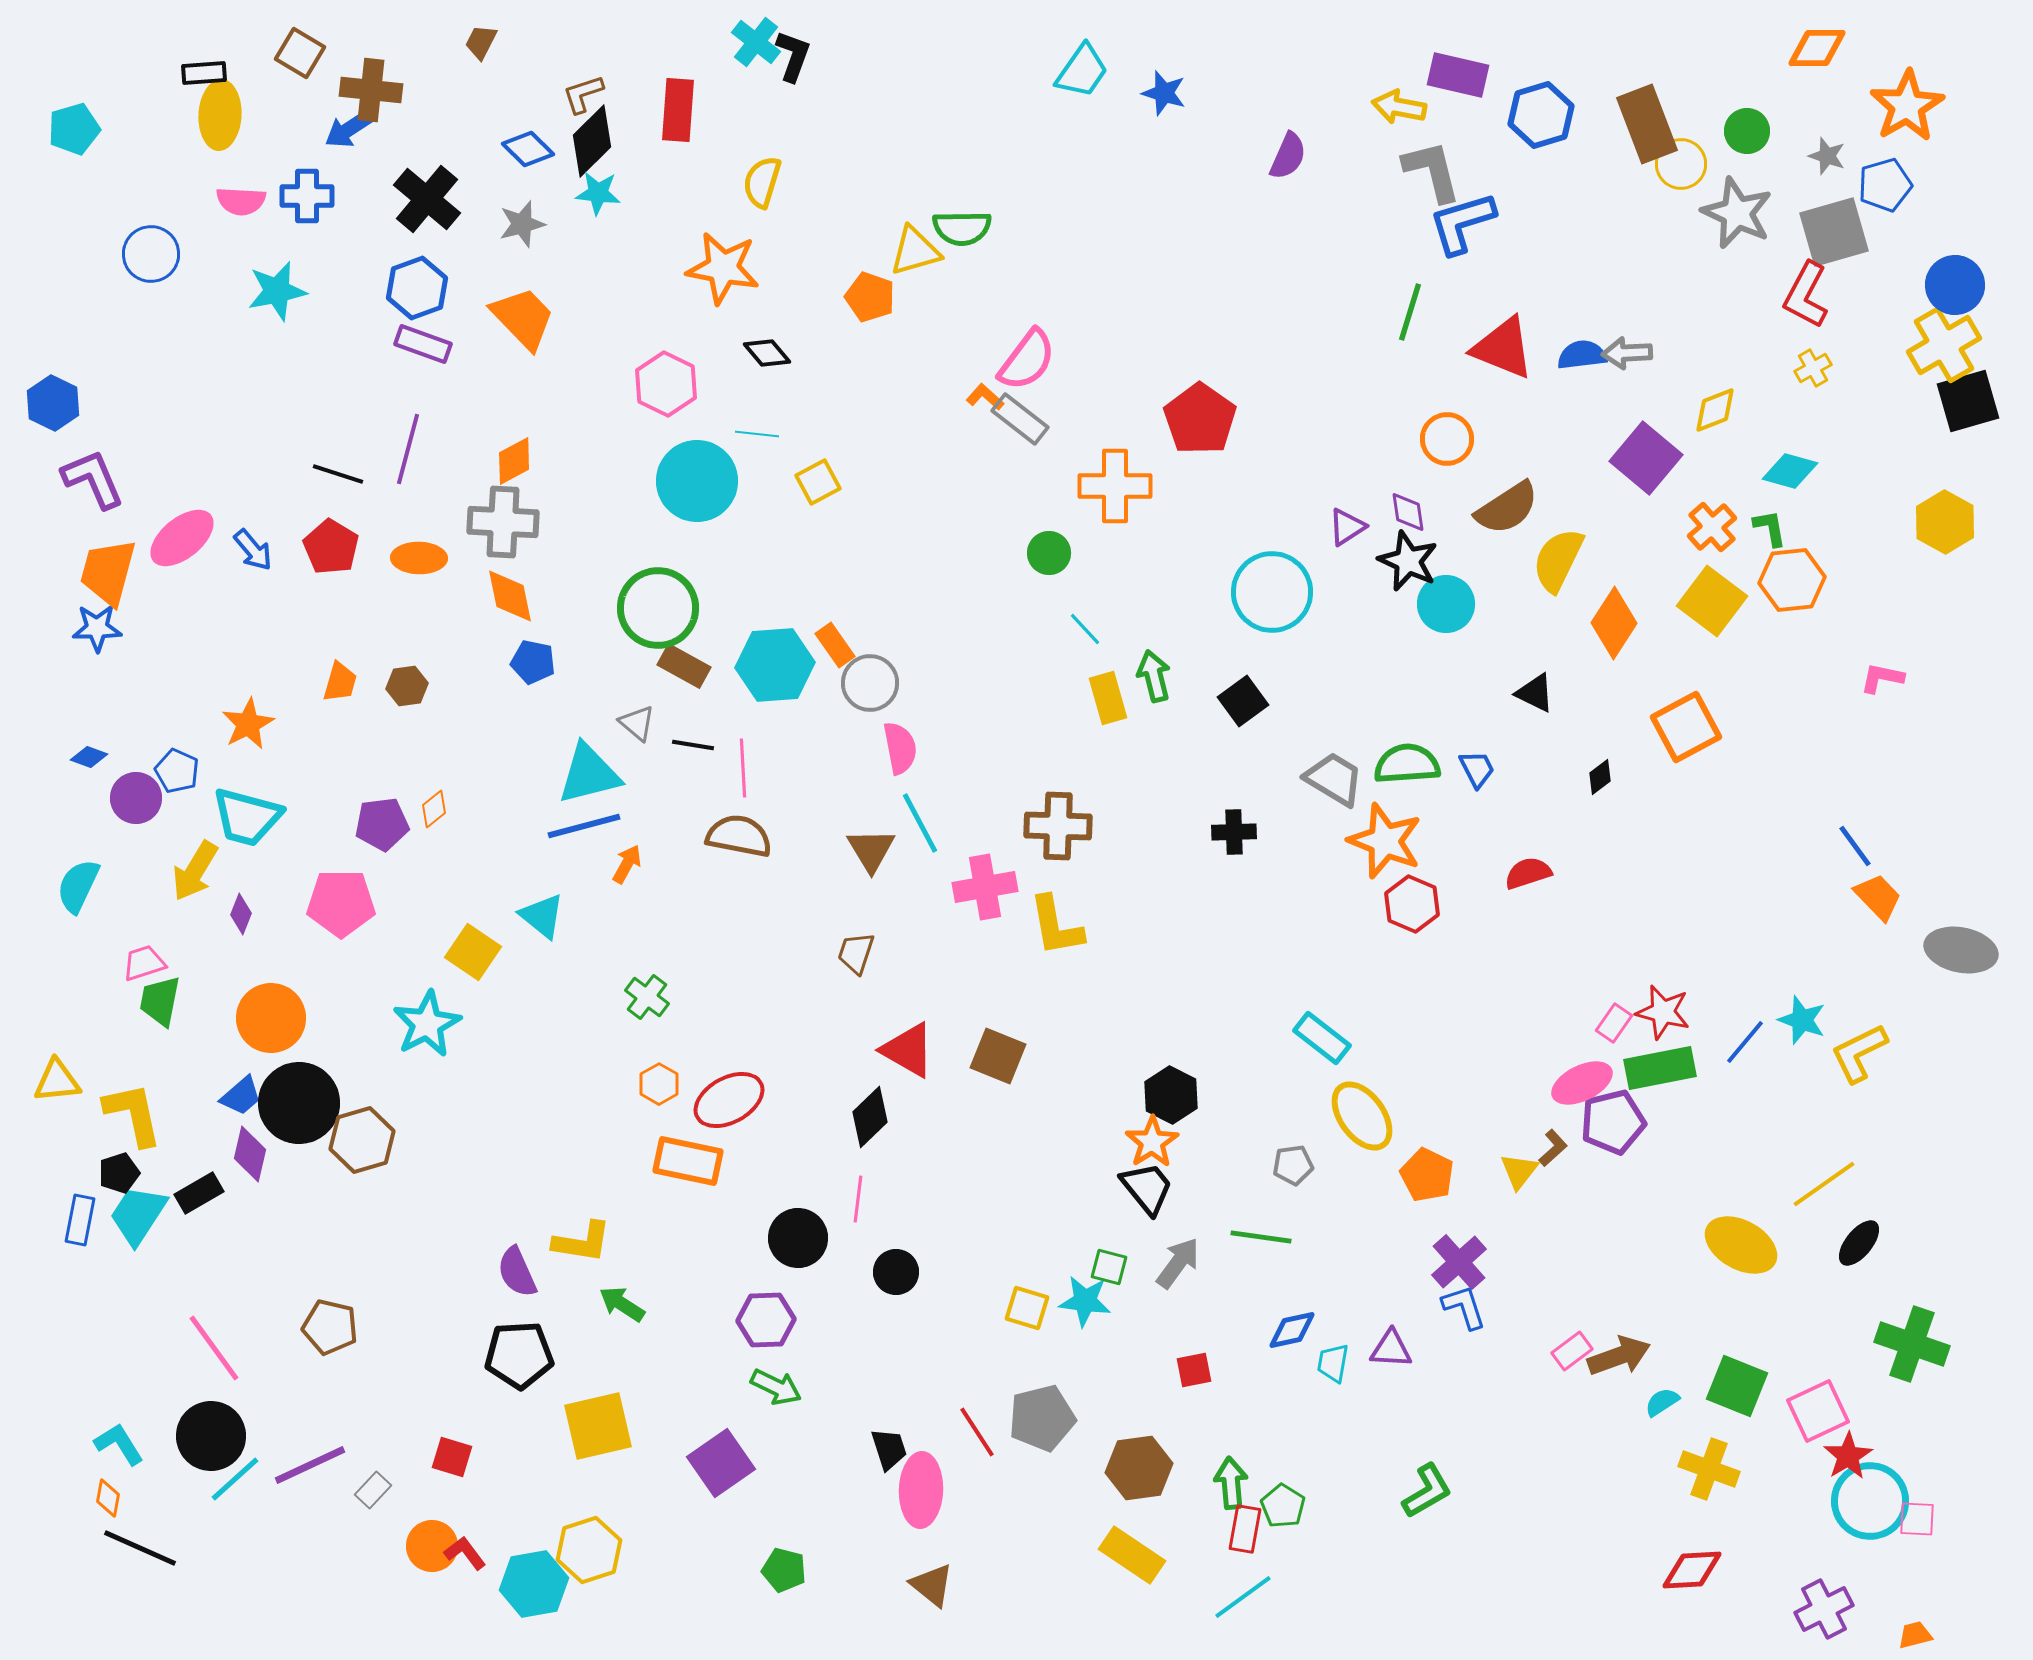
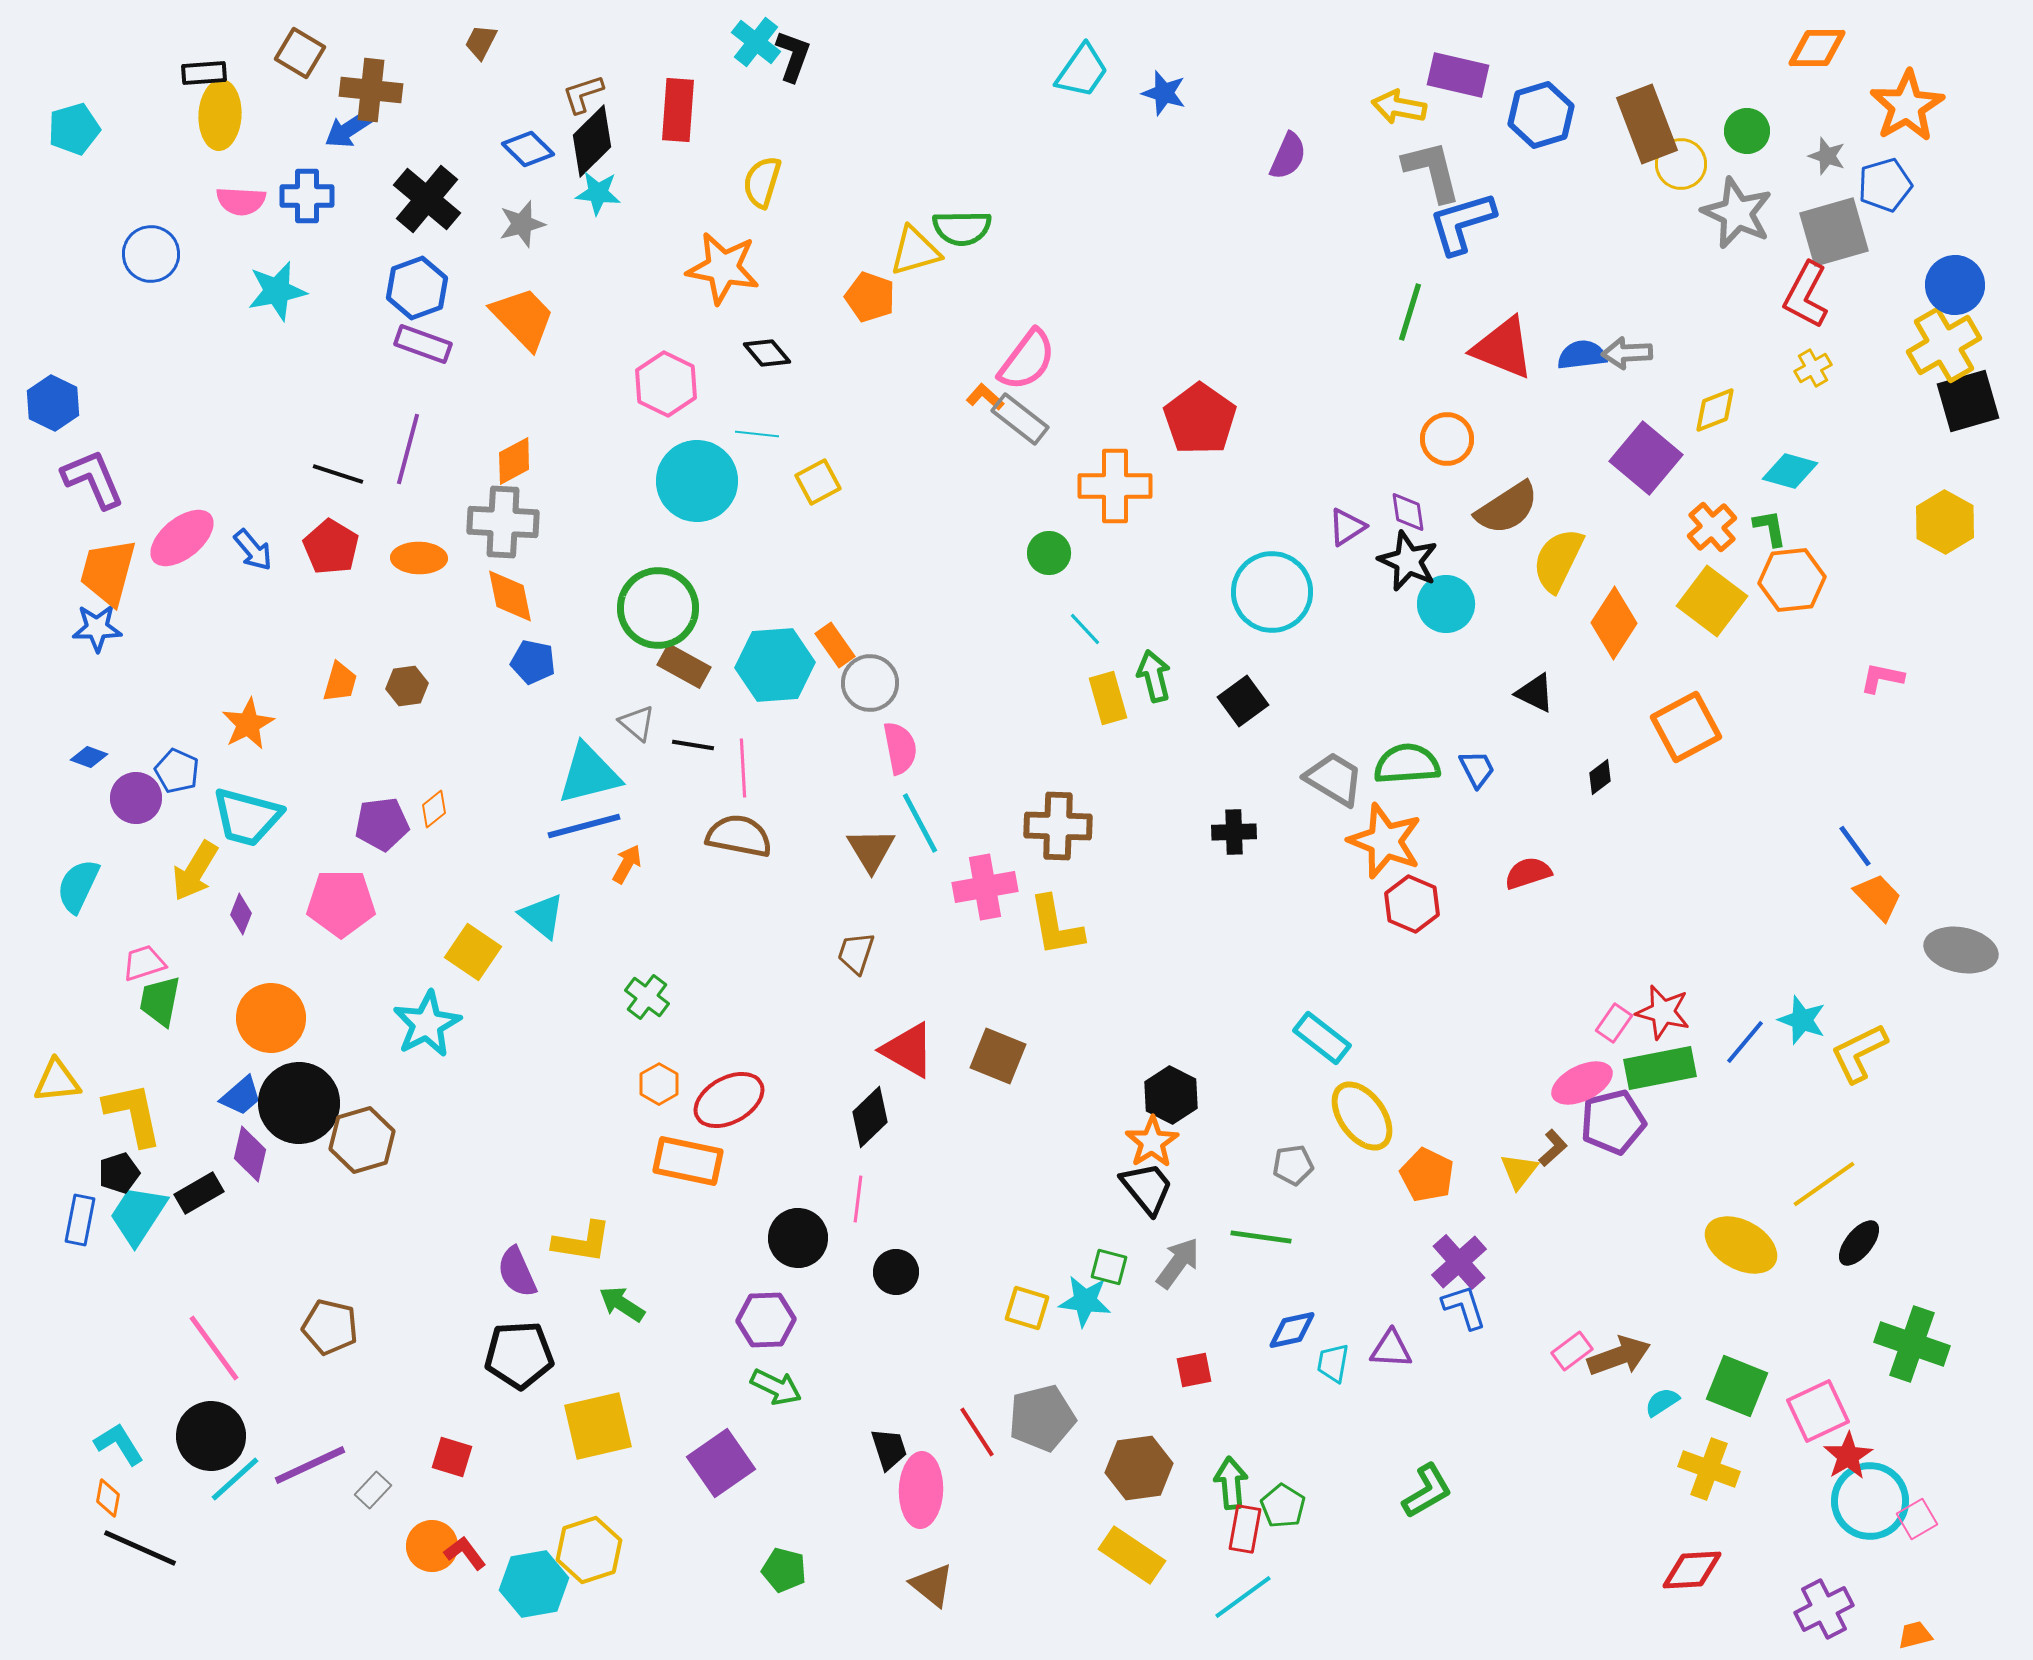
pink square at (1917, 1519): rotated 33 degrees counterclockwise
